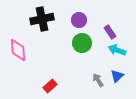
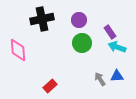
cyan arrow: moved 3 px up
blue triangle: rotated 40 degrees clockwise
gray arrow: moved 2 px right, 1 px up
